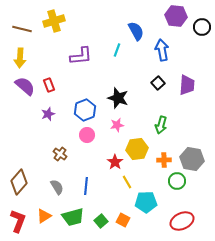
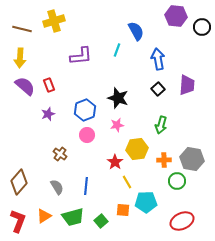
blue arrow: moved 4 px left, 9 px down
black square: moved 6 px down
orange square: moved 10 px up; rotated 24 degrees counterclockwise
